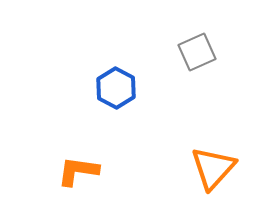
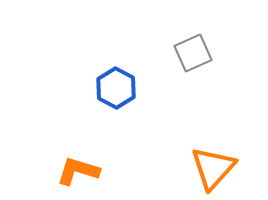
gray square: moved 4 px left, 1 px down
orange L-shape: rotated 9 degrees clockwise
